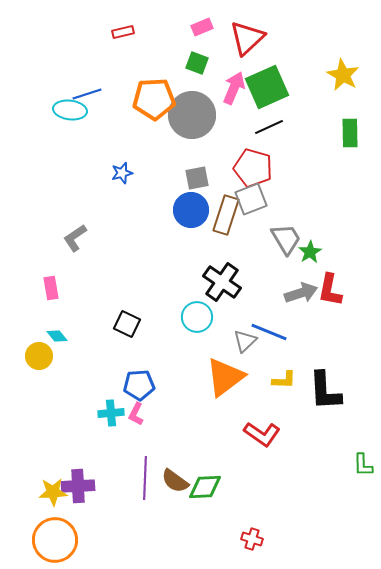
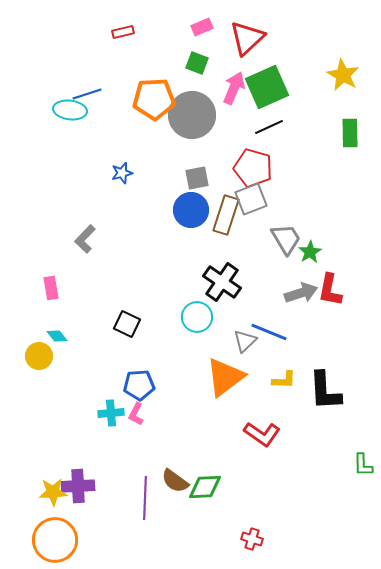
gray L-shape at (75, 238): moved 10 px right, 1 px down; rotated 12 degrees counterclockwise
purple line at (145, 478): moved 20 px down
